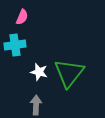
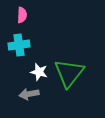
pink semicircle: moved 2 px up; rotated 21 degrees counterclockwise
cyan cross: moved 4 px right
gray arrow: moved 7 px left, 11 px up; rotated 102 degrees counterclockwise
